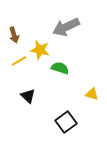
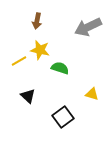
gray arrow: moved 22 px right
brown arrow: moved 23 px right, 14 px up; rotated 28 degrees clockwise
black square: moved 3 px left, 5 px up
